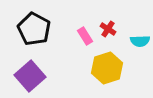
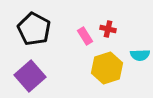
red cross: rotated 21 degrees counterclockwise
cyan semicircle: moved 14 px down
